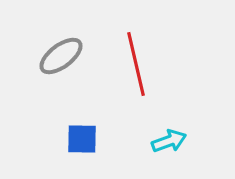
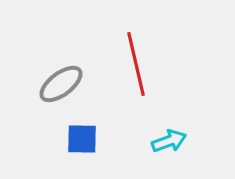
gray ellipse: moved 28 px down
